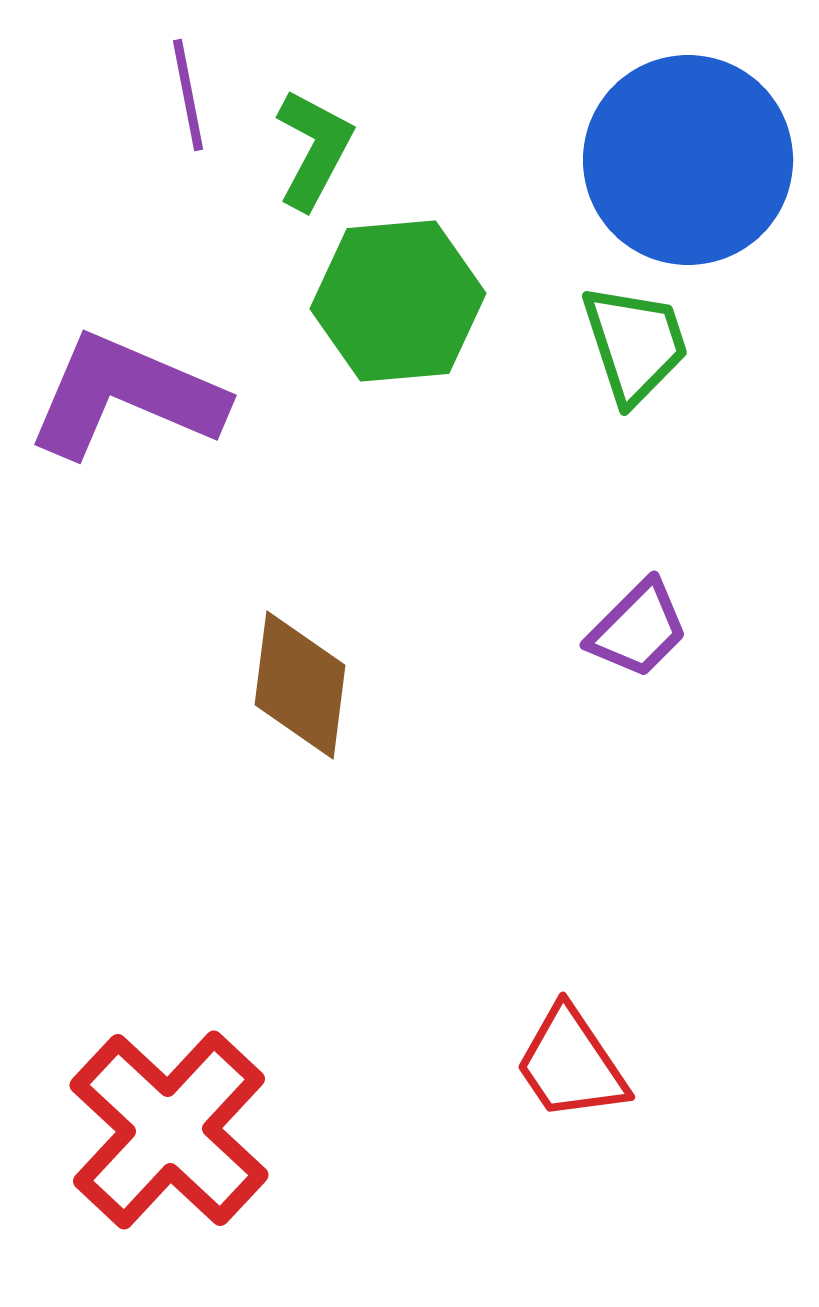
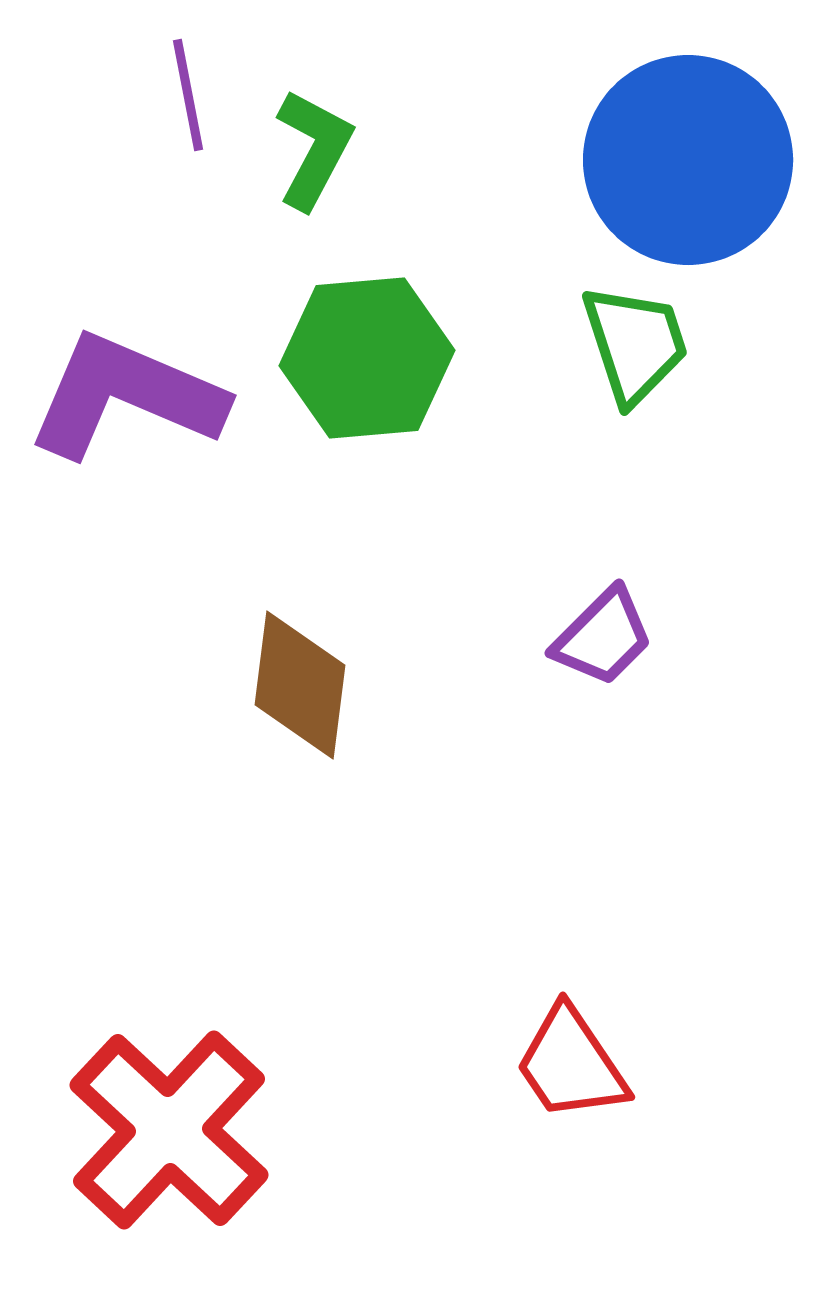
green hexagon: moved 31 px left, 57 px down
purple trapezoid: moved 35 px left, 8 px down
